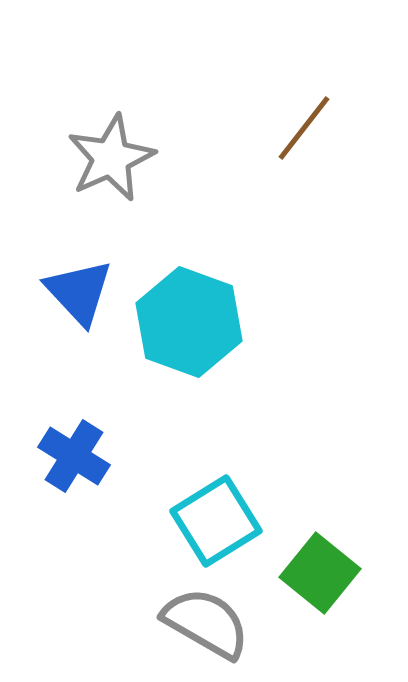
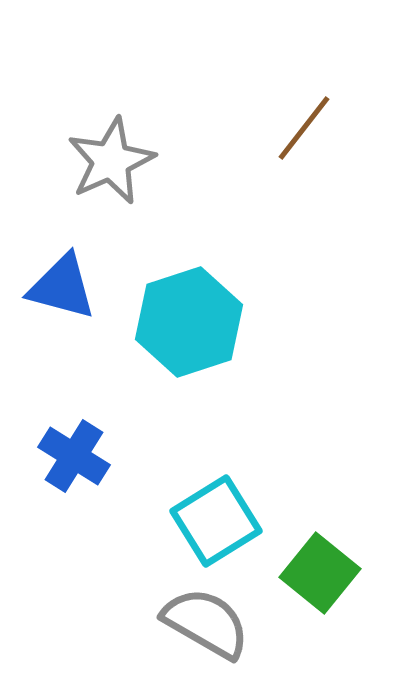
gray star: moved 3 px down
blue triangle: moved 17 px left, 5 px up; rotated 32 degrees counterclockwise
cyan hexagon: rotated 22 degrees clockwise
